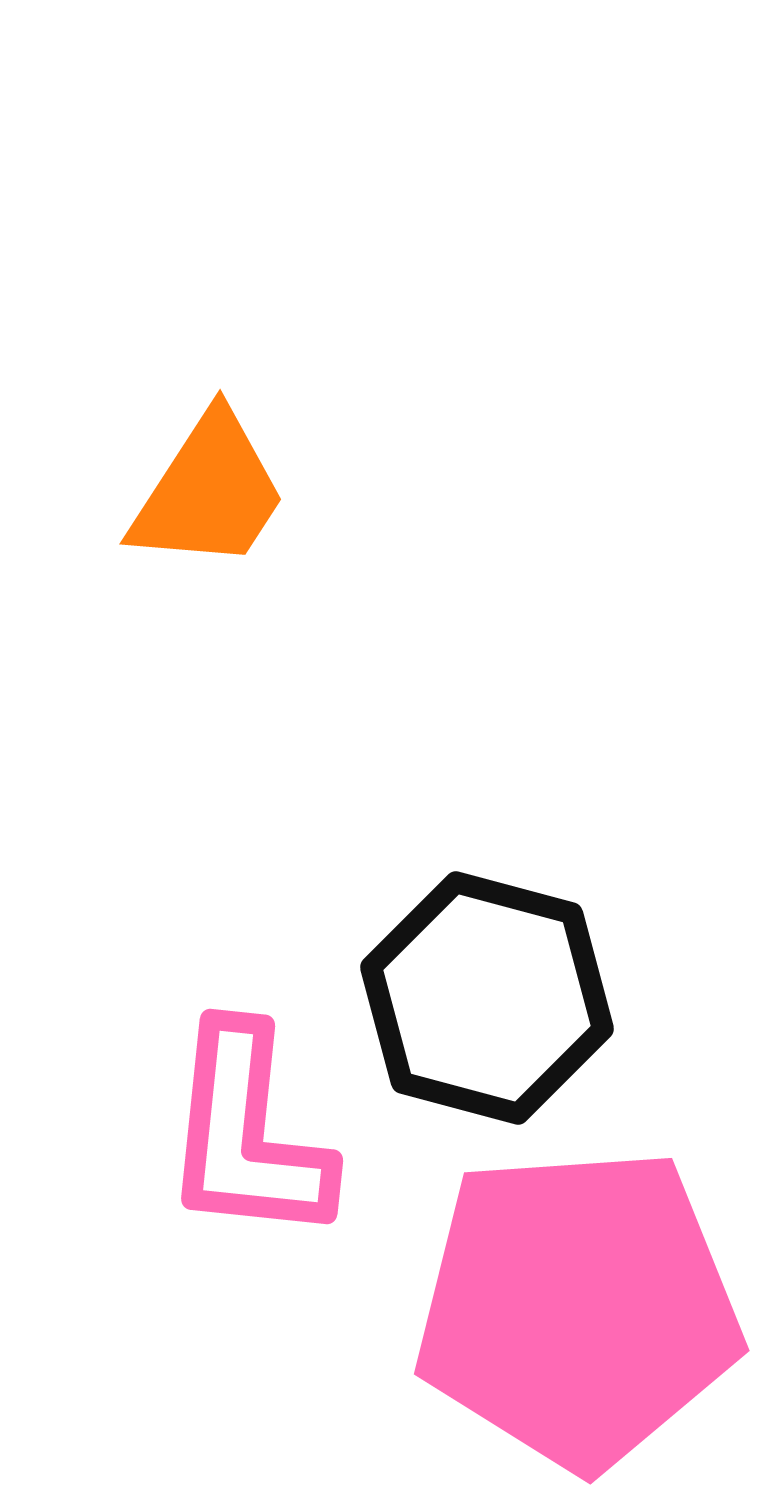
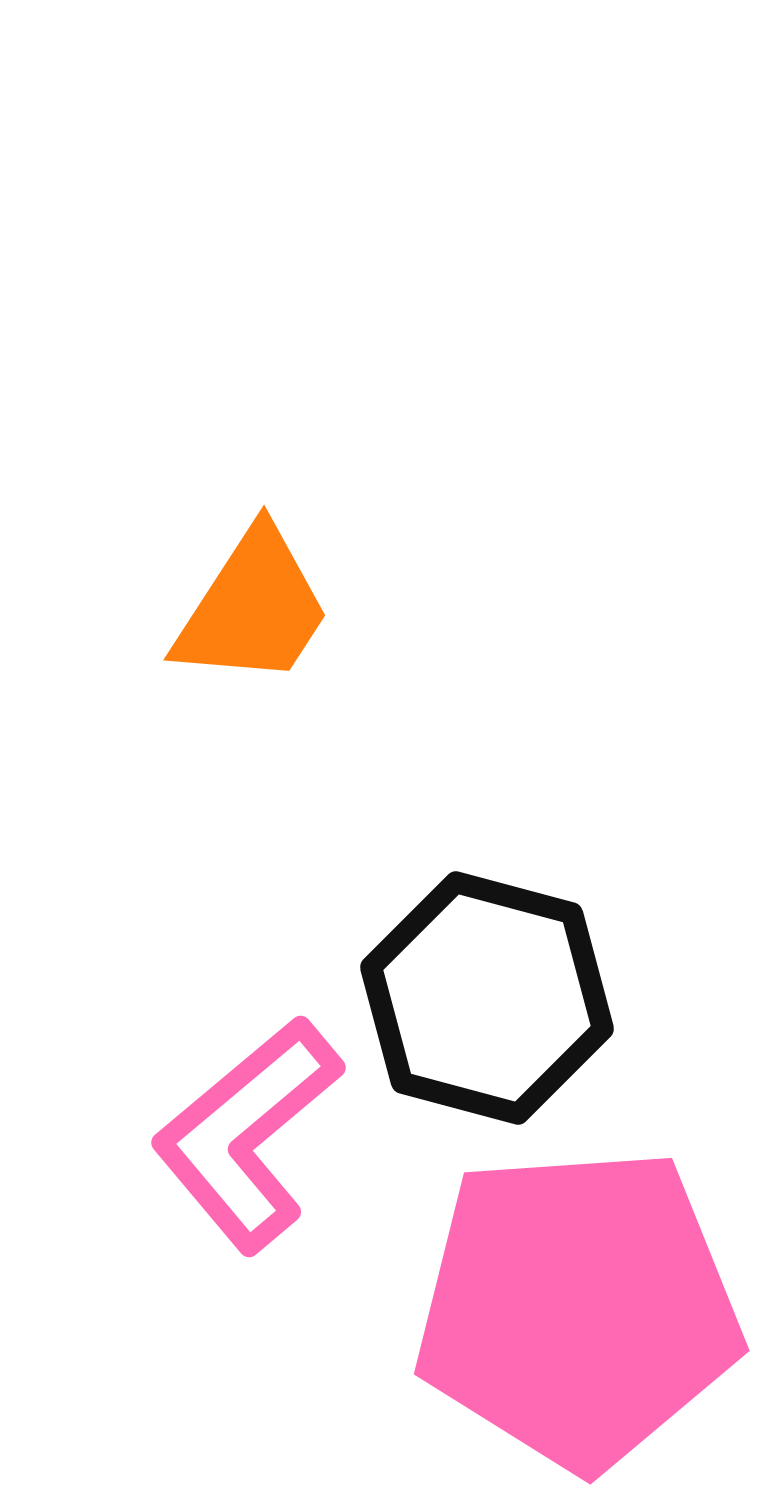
orange trapezoid: moved 44 px right, 116 px down
pink L-shape: rotated 44 degrees clockwise
